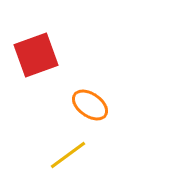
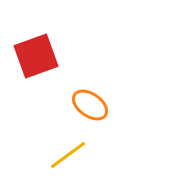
red square: moved 1 px down
